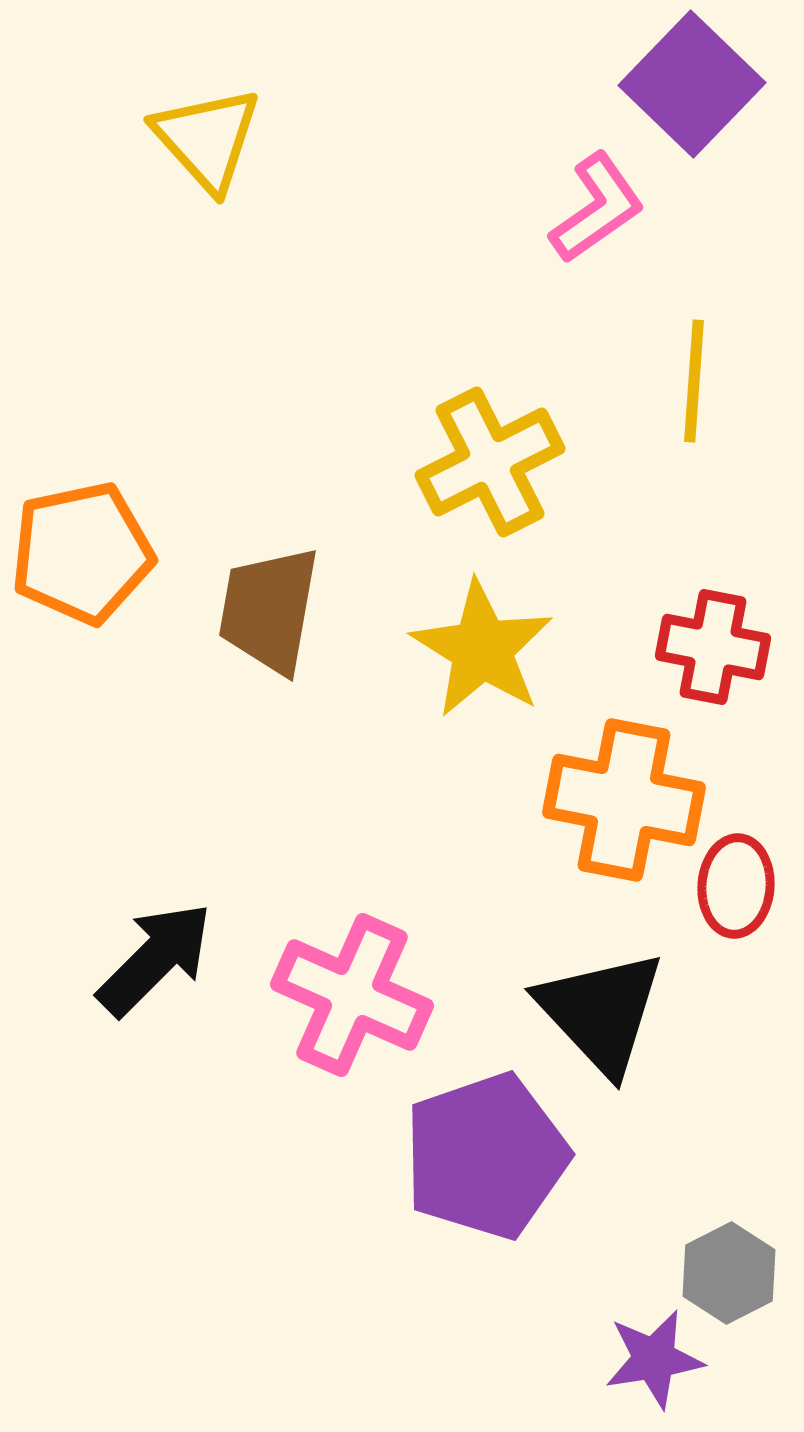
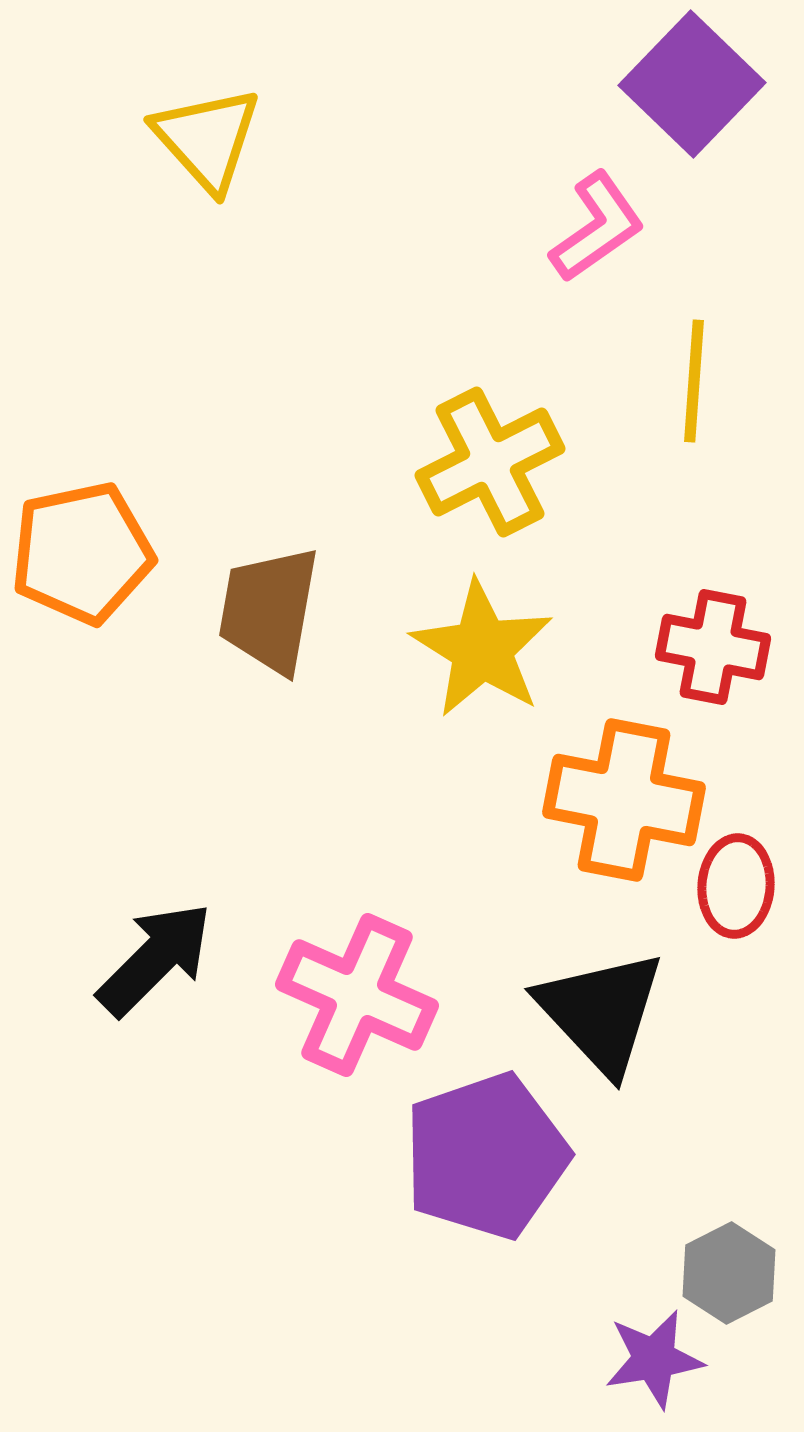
pink L-shape: moved 19 px down
pink cross: moved 5 px right
